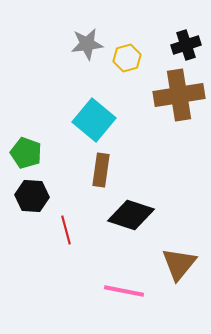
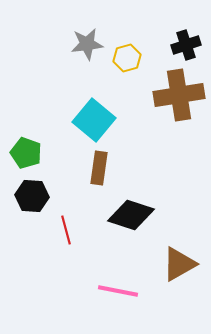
brown rectangle: moved 2 px left, 2 px up
brown triangle: rotated 21 degrees clockwise
pink line: moved 6 px left
